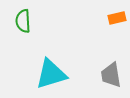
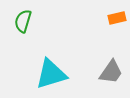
green semicircle: rotated 20 degrees clockwise
gray trapezoid: moved 3 px up; rotated 136 degrees counterclockwise
